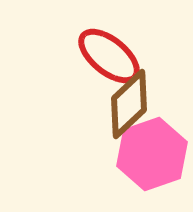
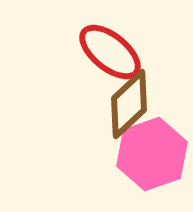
red ellipse: moved 1 px right, 4 px up
